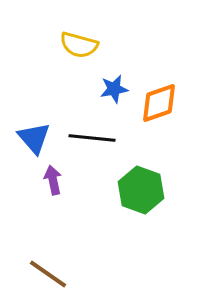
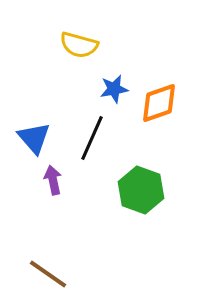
black line: rotated 72 degrees counterclockwise
